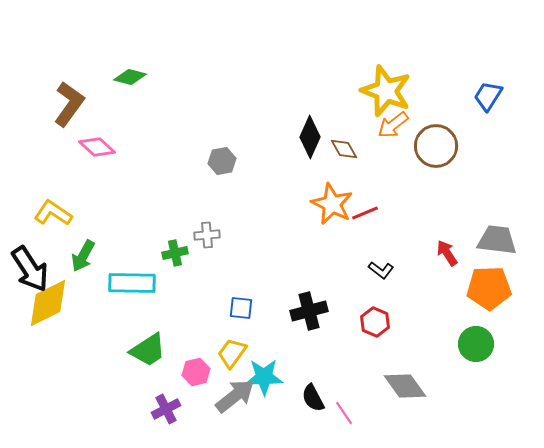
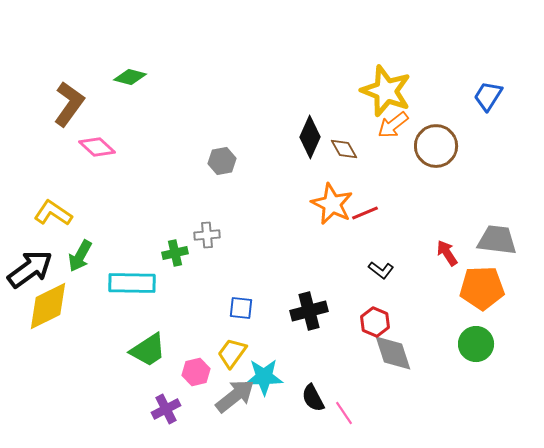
green arrow: moved 3 px left
black arrow: rotated 93 degrees counterclockwise
orange pentagon: moved 7 px left
yellow diamond: moved 3 px down
gray diamond: moved 12 px left, 33 px up; rotated 18 degrees clockwise
